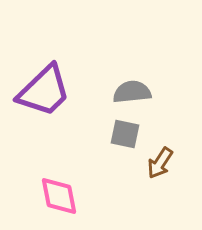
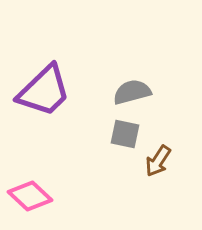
gray semicircle: rotated 9 degrees counterclockwise
brown arrow: moved 2 px left, 2 px up
pink diamond: moved 29 px left; rotated 36 degrees counterclockwise
